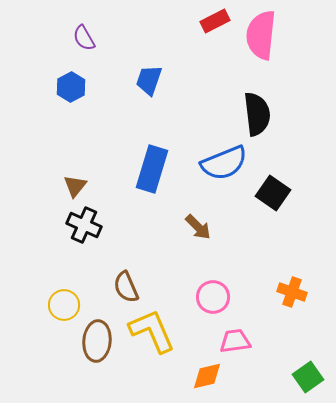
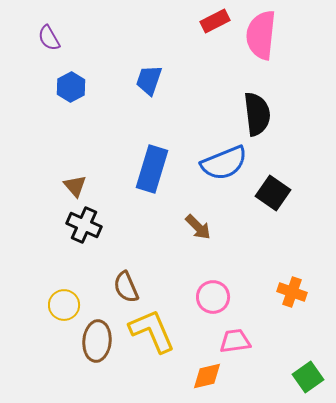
purple semicircle: moved 35 px left
brown triangle: rotated 20 degrees counterclockwise
